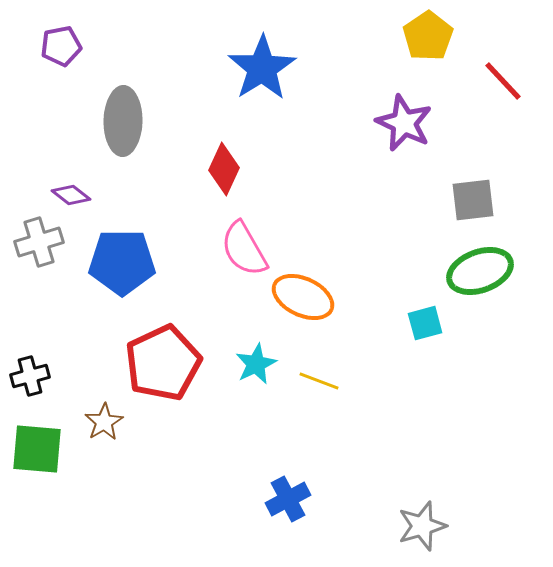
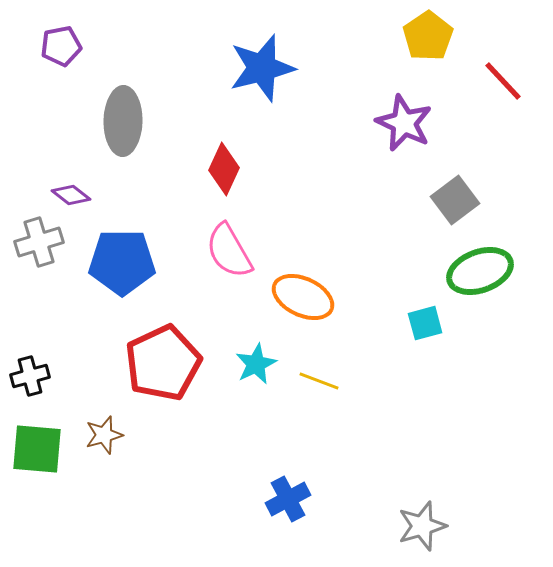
blue star: rotated 18 degrees clockwise
gray square: moved 18 px left; rotated 30 degrees counterclockwise
pink semicircle: moved 15 px left, 2 px down
brown star: moved 13 px down; rotated 15 degrees clockwise
